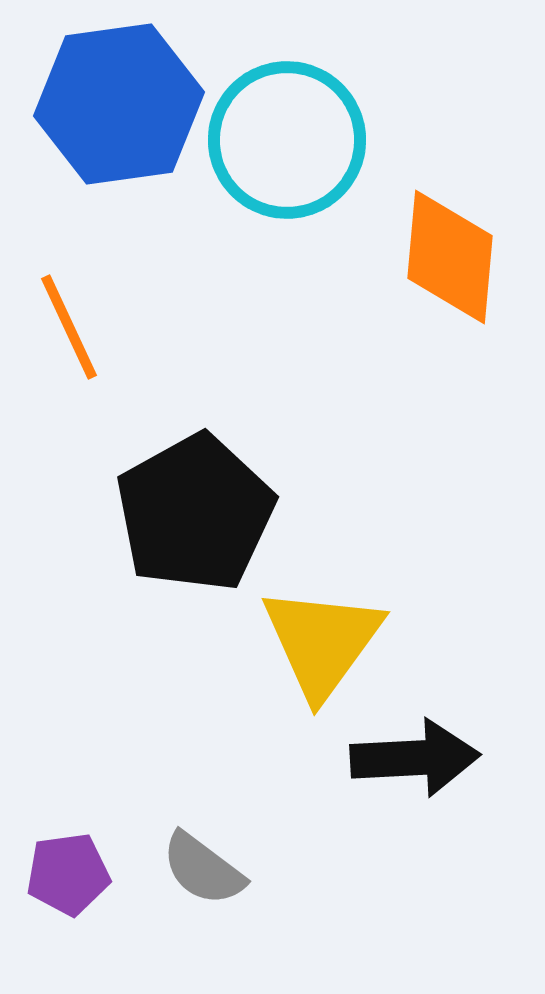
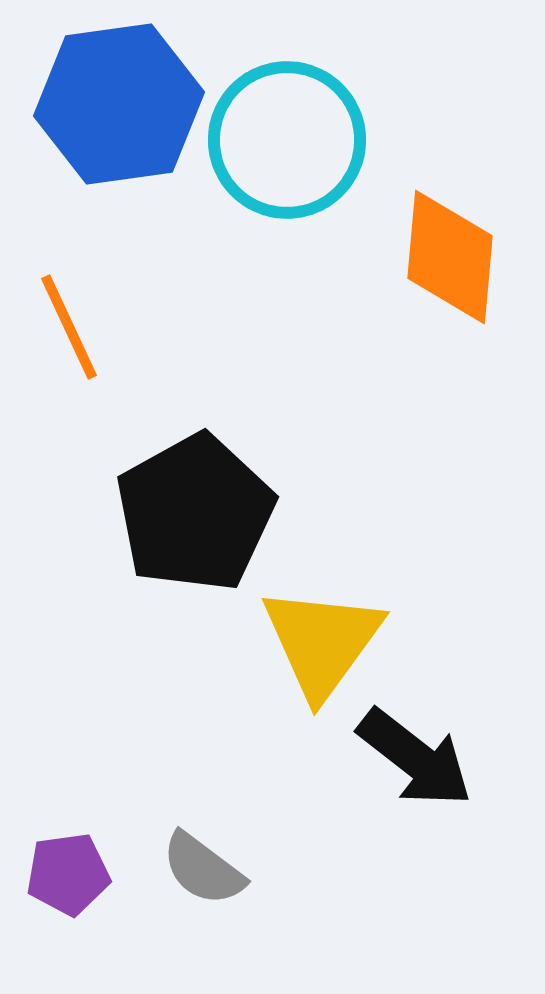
black arrow: rotated 41 degrees clockwise
